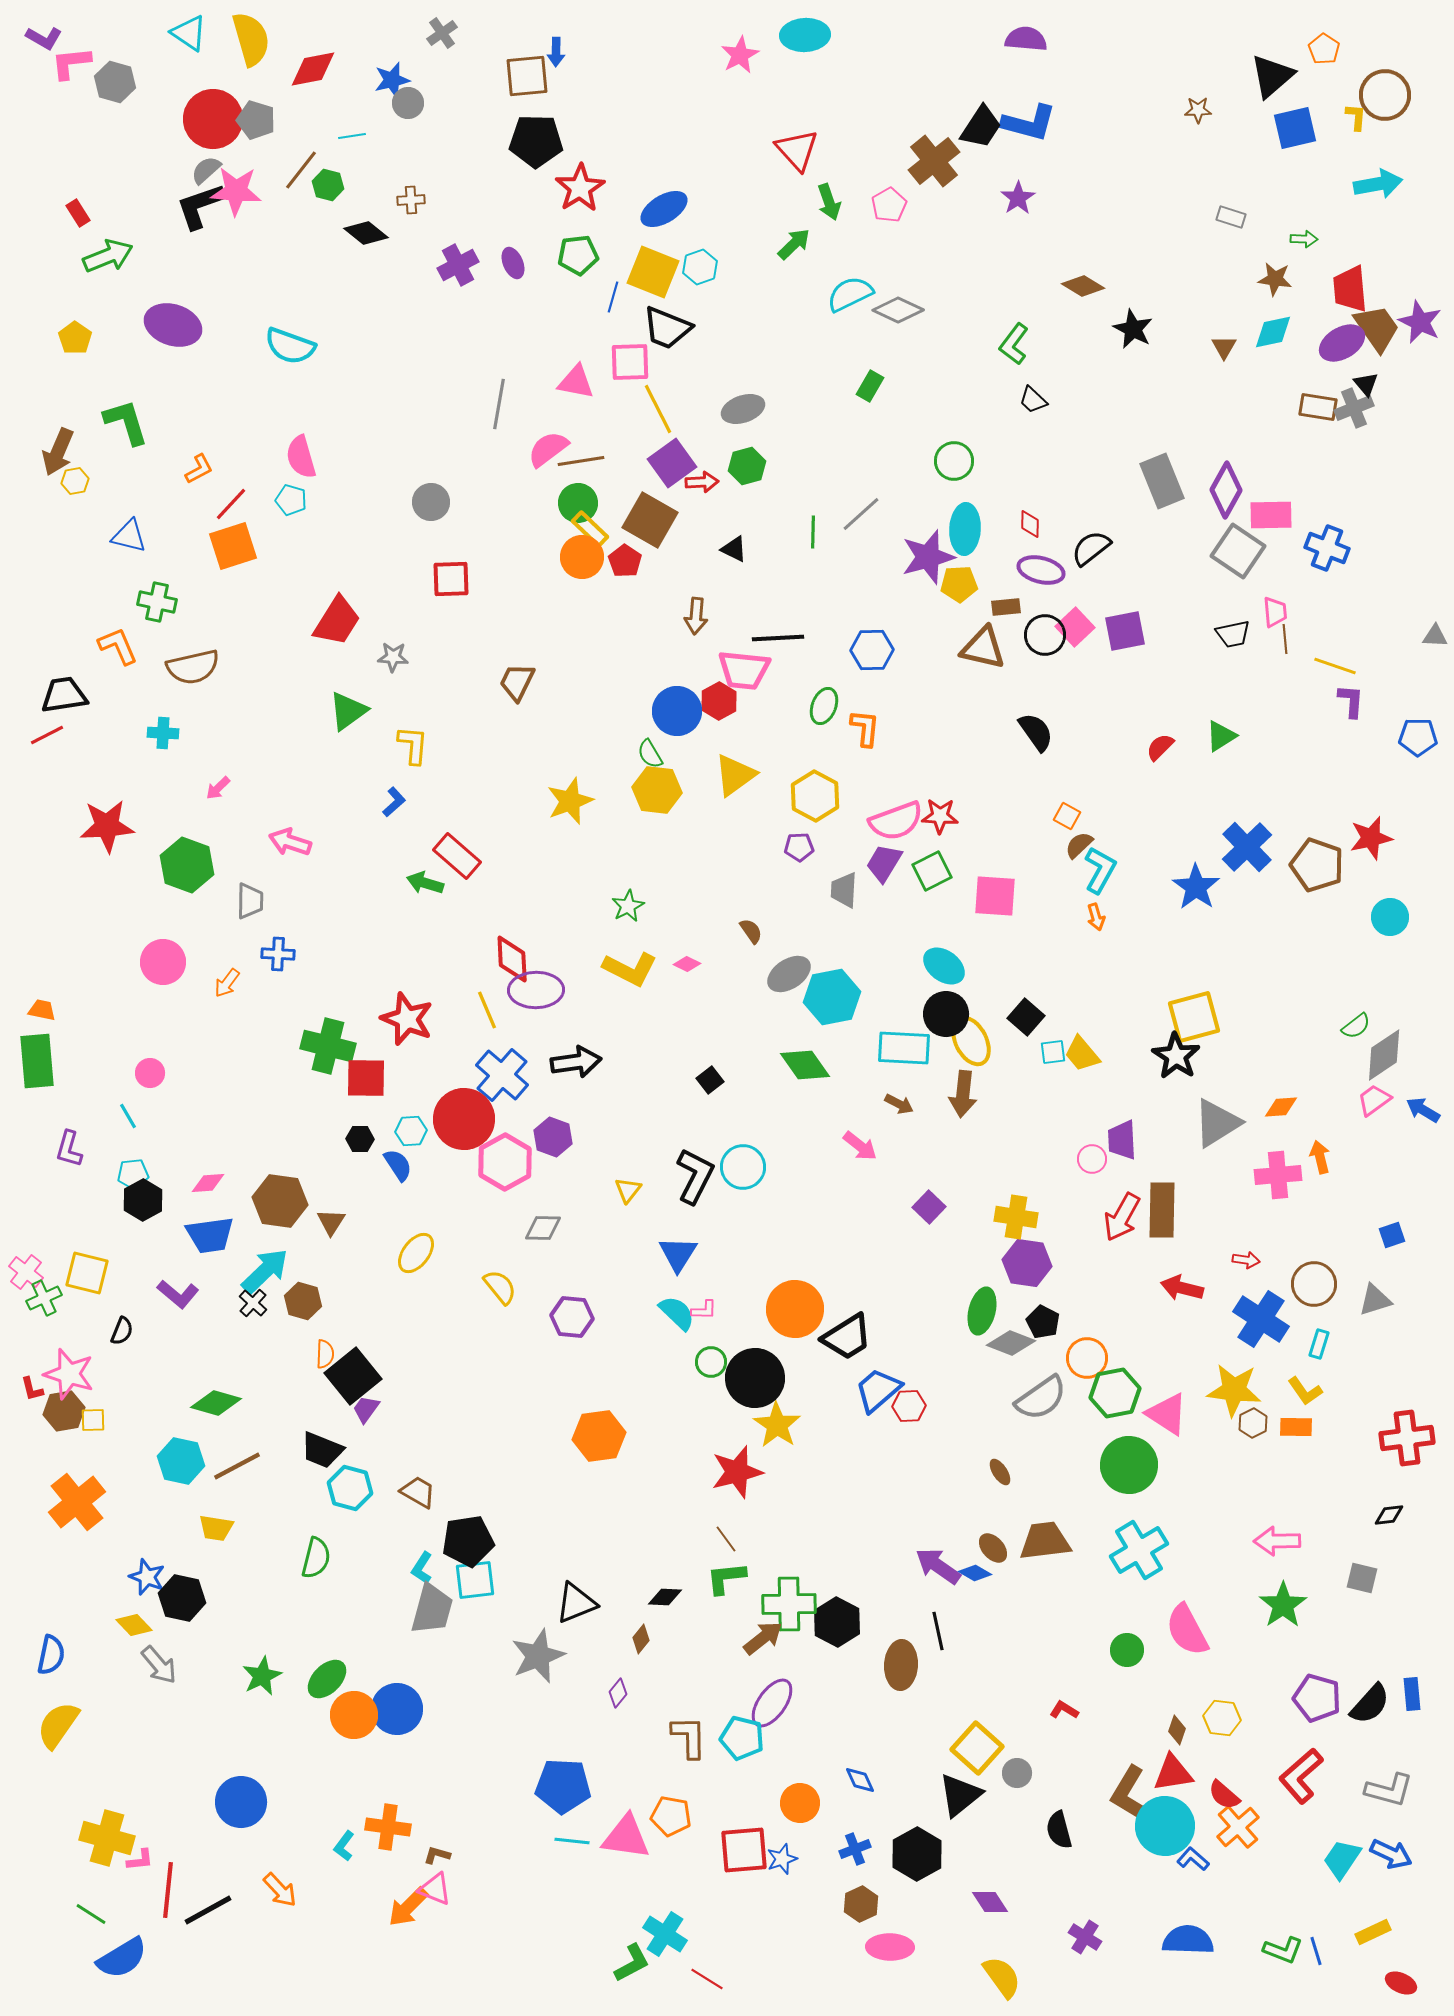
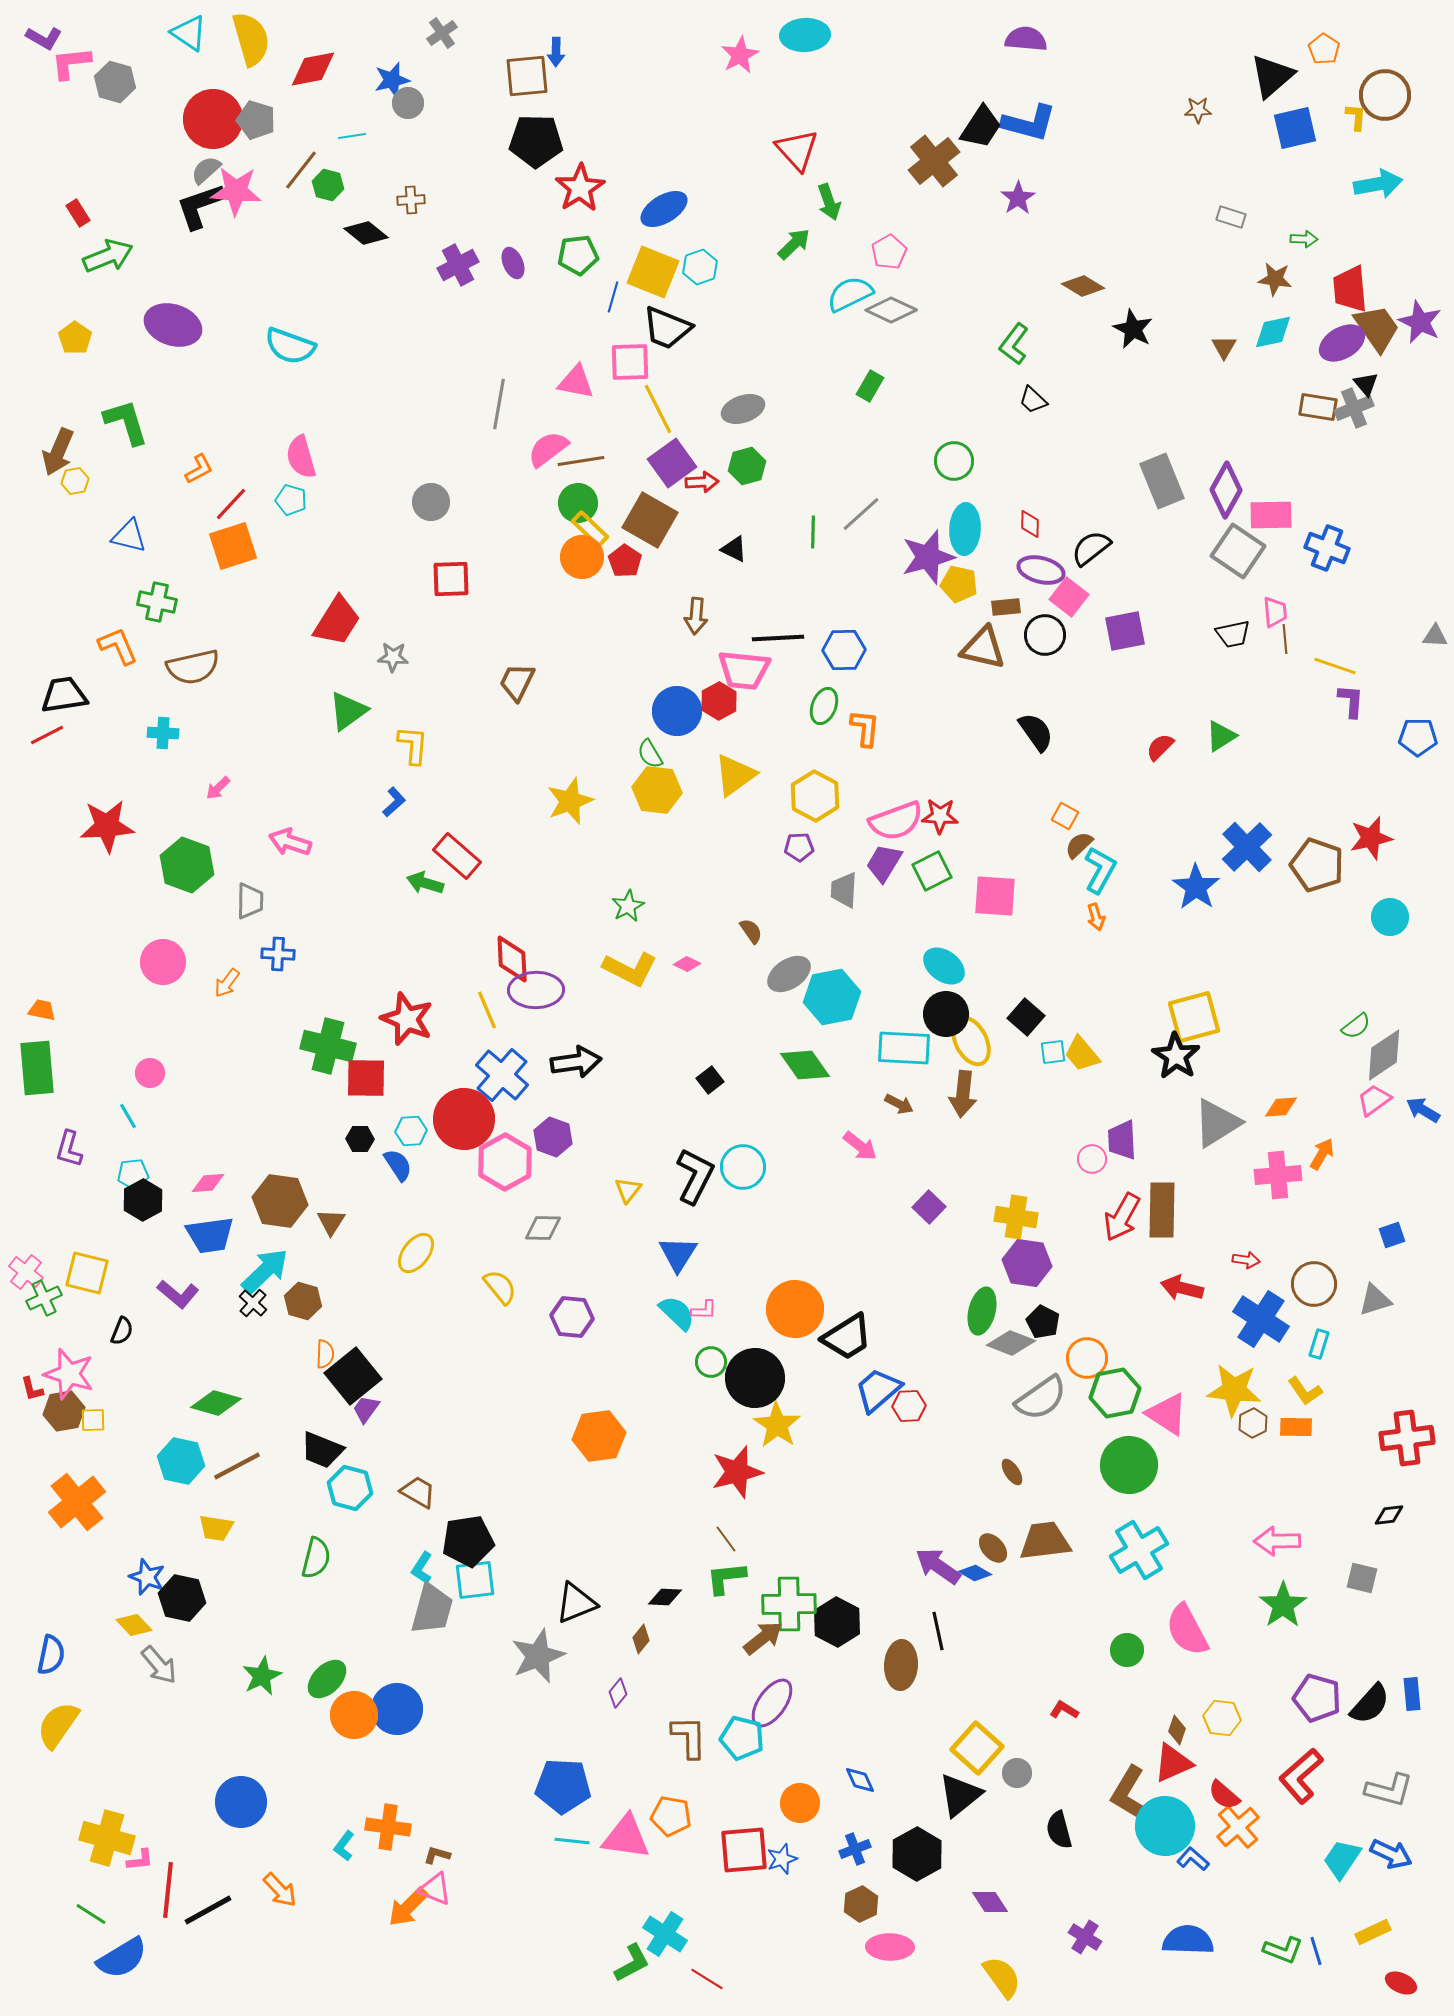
pink pentagon at (889, 205): moved 47 px down
gray diamond at (898, 310): moved 7 px left
yellow pentagon at (959, 584): rotated 15 degrees clockwise
pink square at (1075, 627): moved 6 px left, 30 px up; rotated 9 degrees counterclockwise
blue hexagon at (872, 650): moved 28 px left
orange square at (1067, 816): moved 2 px left
green rectangle at (37, 1061): moved 7 px down
orange arrow at (1320, 1157): moved 2 px right, 3 px up; rotated 44 degrees clockwise
brown ellipse at (1000, 1472): moved 12 px right
red triangle at (1173, 1773): moved 10 px up; rotated 15 degrees counterclockwise
